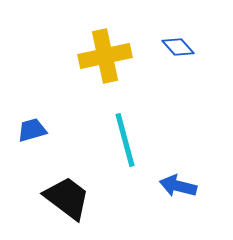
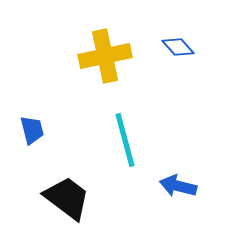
blue trapezoid: rotated 92 degrees clockwise
